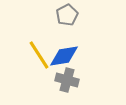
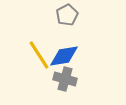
gray cross: moved 2 px left, 1 px up
